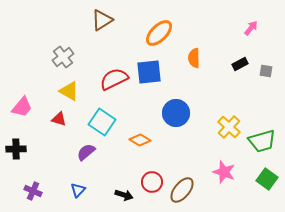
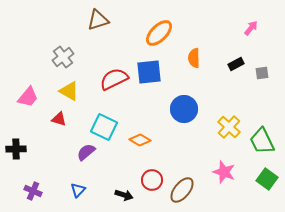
brown triangle: moved 4 px left; rotated 15 degrees clockwise
black rectangle: moved 4 px left
gray square: moved 4 px left, 2 px down; rotated 16 degrees counterclockwise
pink trapezoid: moved 6 px right, 10 px up
blue circle: moved 8 px right, 4 px up
cyan square: moved 2 px right, 5 px down; rotated 8 degrees counterclockwise
green trapezoid: rotated 80 degrees clockwise
red circle: moved 2 px up
